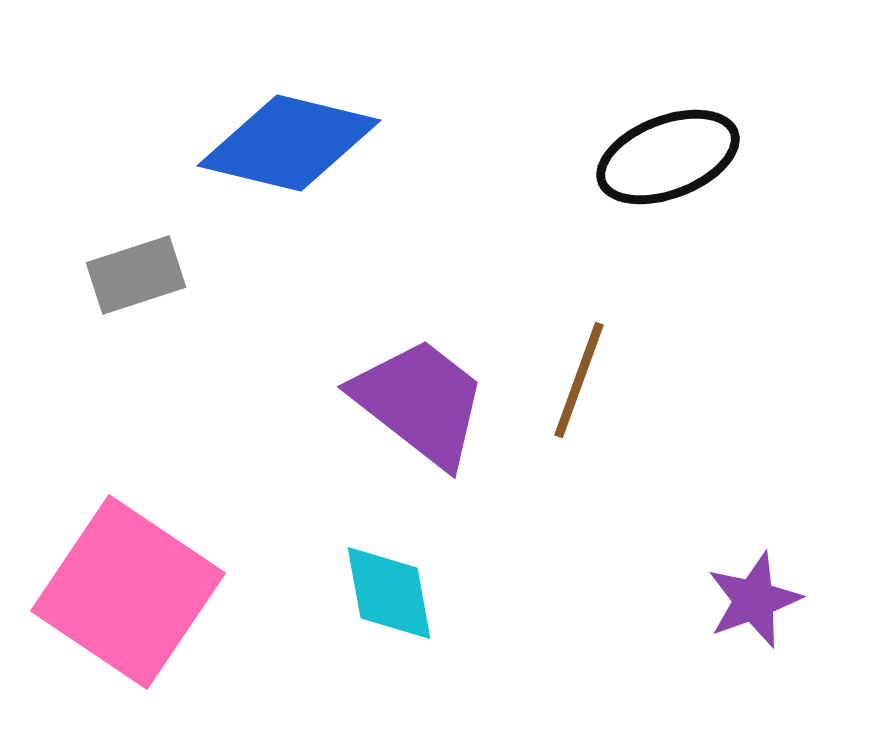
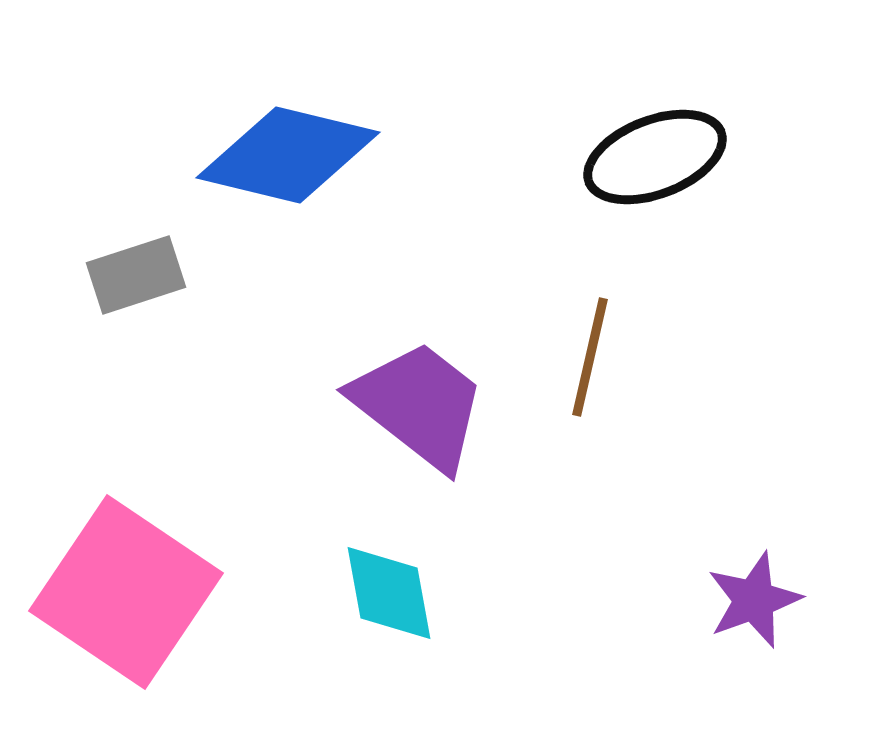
blue diamond: moved 1 px left, 12 px down
black ellipse: moved 13 px left
brown line: moved 11 px right, 23 px up; rotated 7 degrees counterclockwise
purple trapezoid: moved 1 px left, 3 px down
pink square: moved 2 px left
